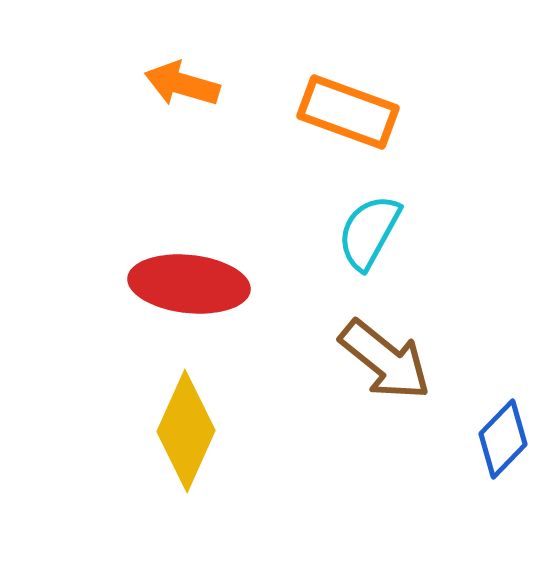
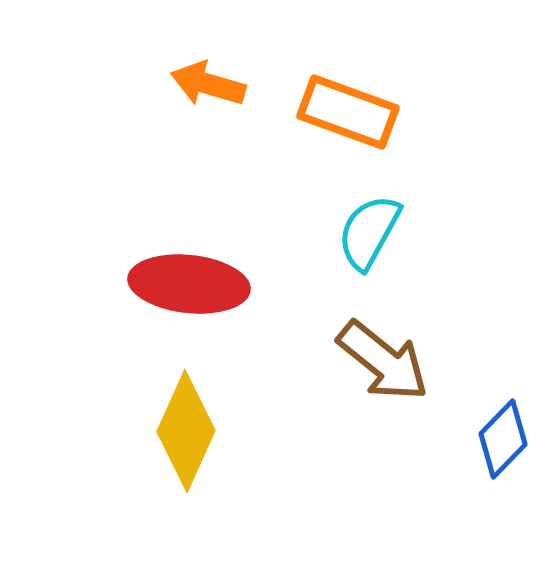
orange arrow: moved 26 px right
brown arrow: moved 2 px left, 1 px down
